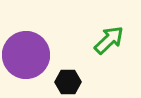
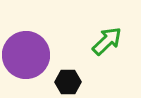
green arrow: moved 2 px left, 1 px down
